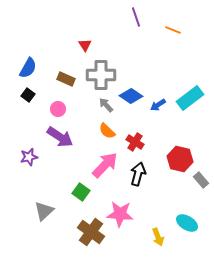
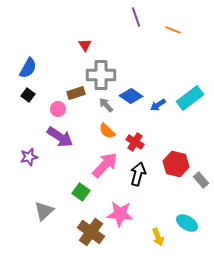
brown rectangle: moved 10 px right, 14 px down; rotated 42 degrees counterclockwise
red hexagon: moved 4 px left, 5 px down
